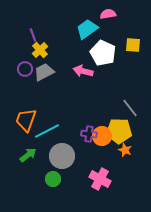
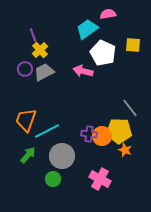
green arrow: rotated 12 degrees counterclockwise
